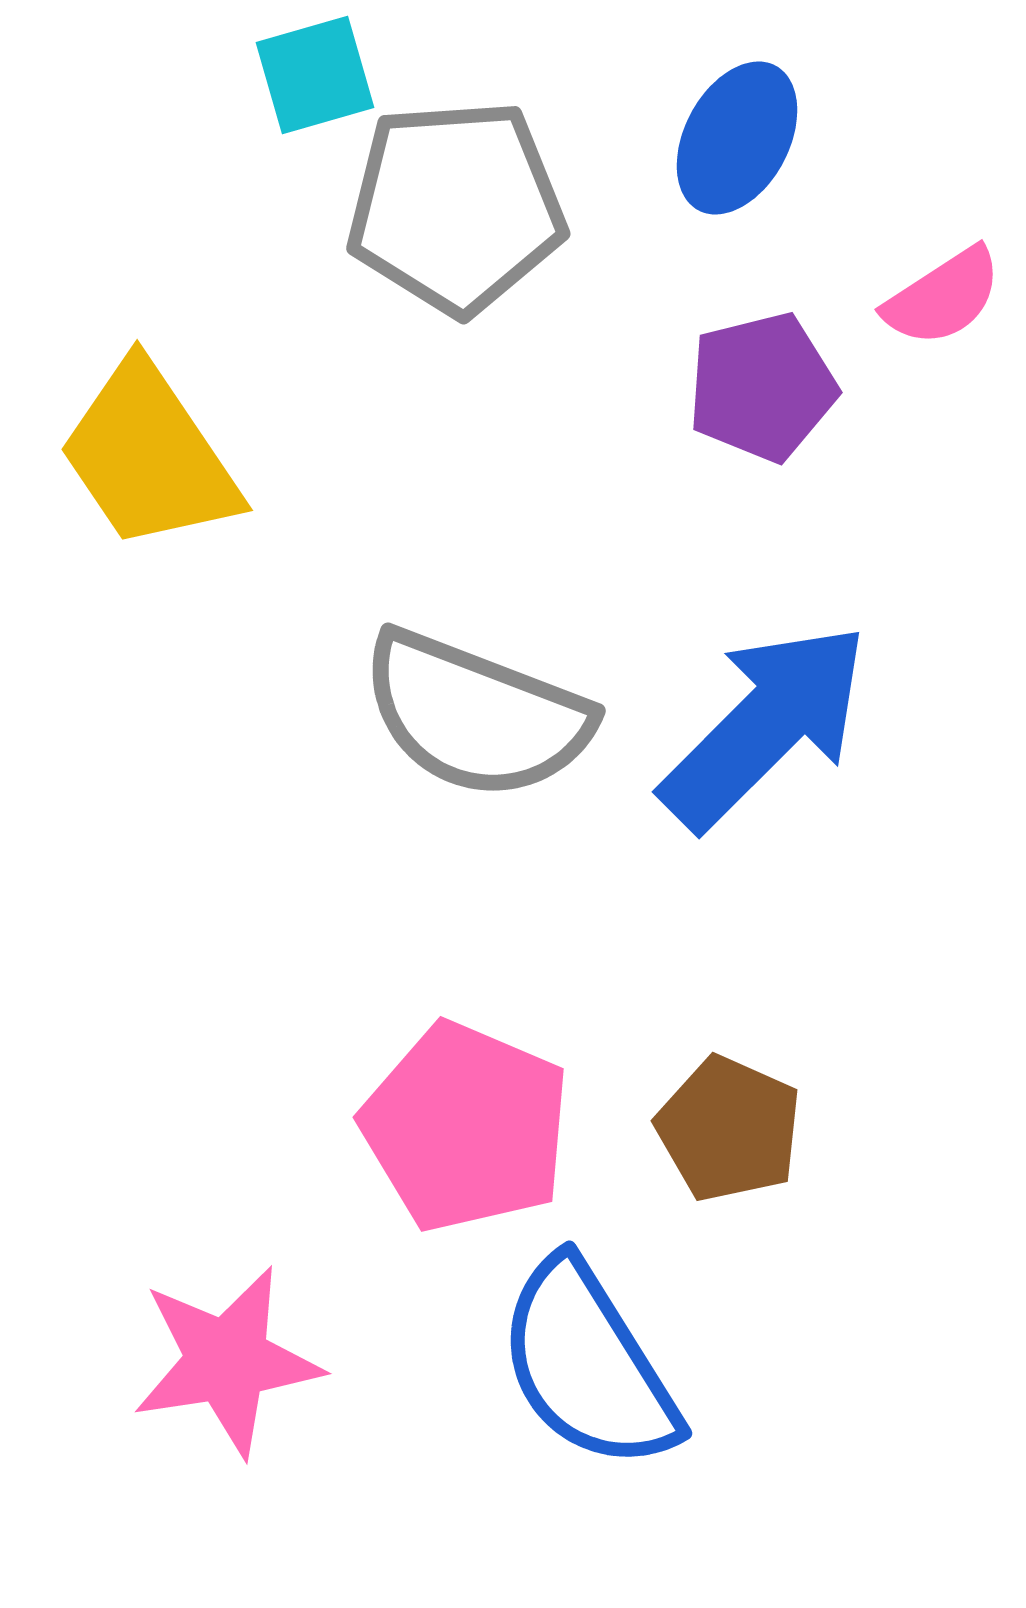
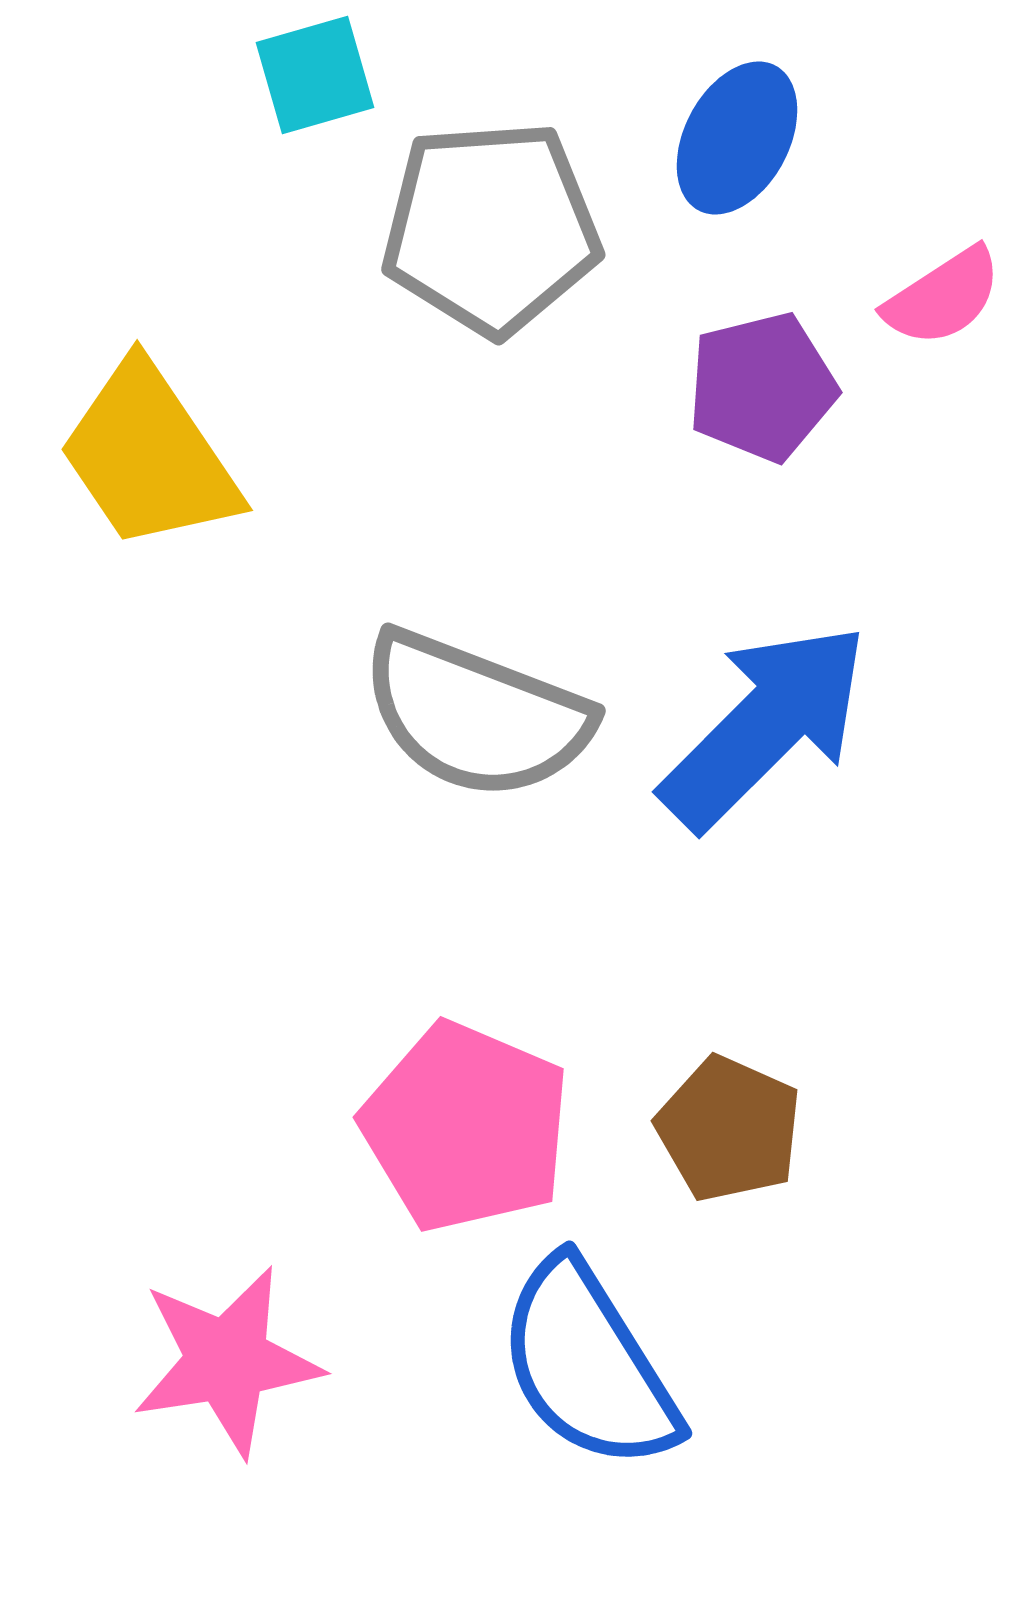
gray pentagon: moved 35 px right, 21 px down
